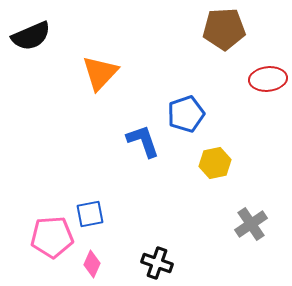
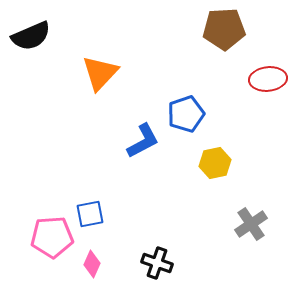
blue L-shape: rotated 81 degrees clockwise
